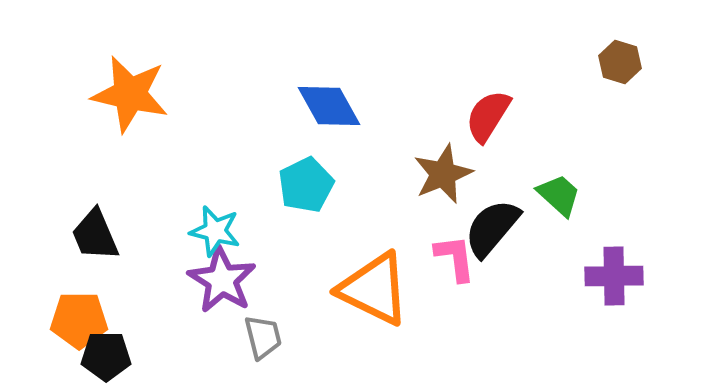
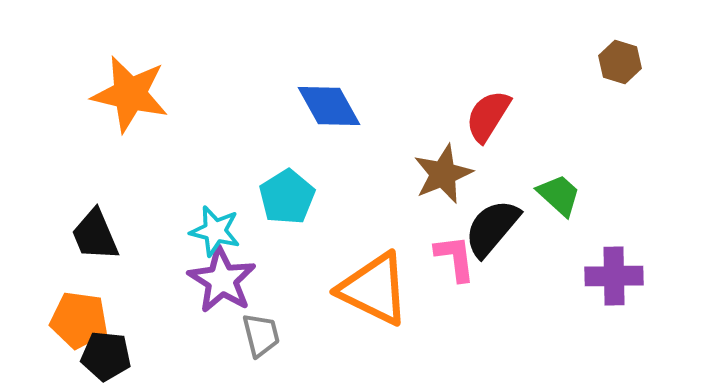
cyan pentagon: moved 19 px left, 12 px down; rotated 6 degrees counterclockwise
orange pentagon: rotated 8 degrees clockwise
gray trapezoid: moved 2 px left, 2 px up
black pentagon: rotated 6 degrees clockwise
